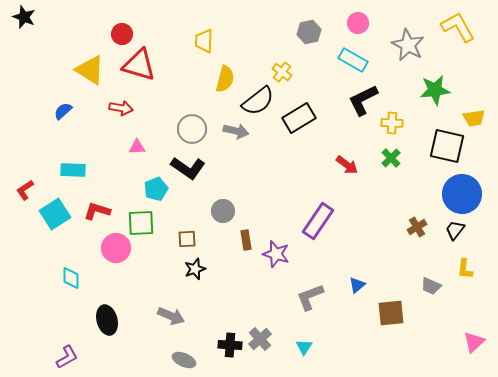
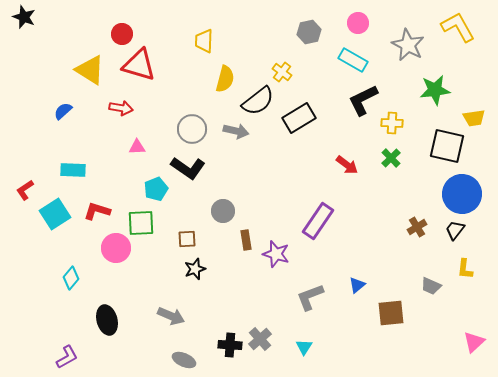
cyan diamond at (71, 278): rotated 40 degrees clockwise
